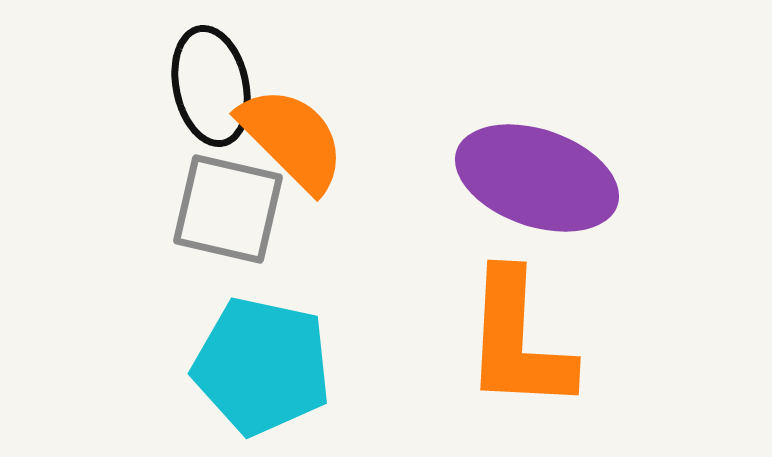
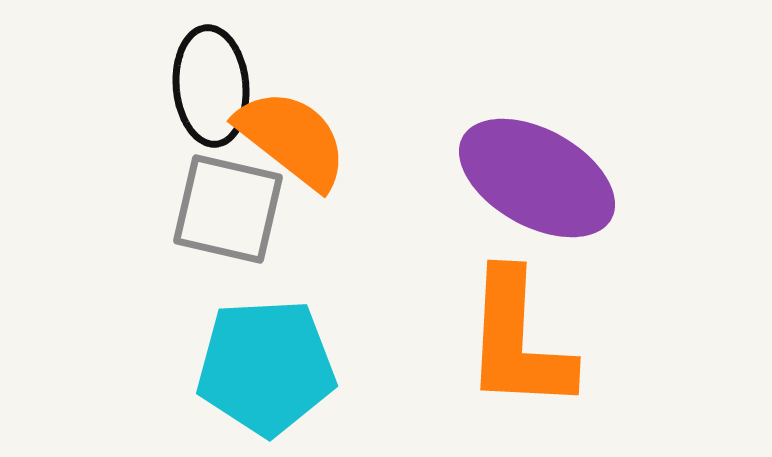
black ellipse: rotated 7 degrees clockwise
orange semicircle: rotated 7 degrees counterclockwise
purple ellipse: rotated 10 degrees clockwise
cyan pentagon: moved 4 px right, 1 px down; rotated 15 degrees counterclockwise
